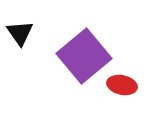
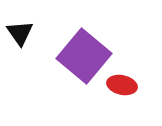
purple square: rotated 10 degrees counterclockwise
